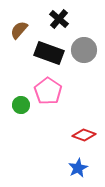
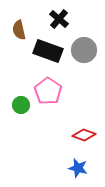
brown semicircle: rotated 54 degrees counterclockwise
black rectangle: moved 1 px left, 2 px up
blue star: rotated 30 degrees counterclockwise
